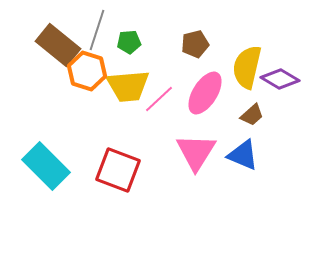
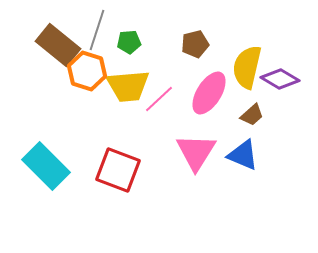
pink ellipse: moved 4 px right
